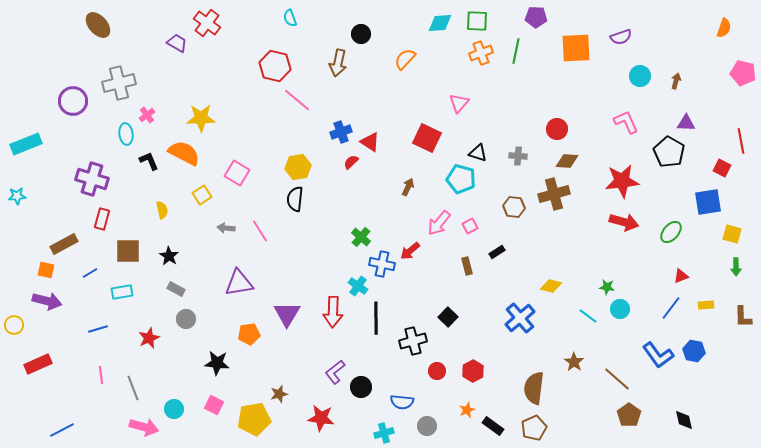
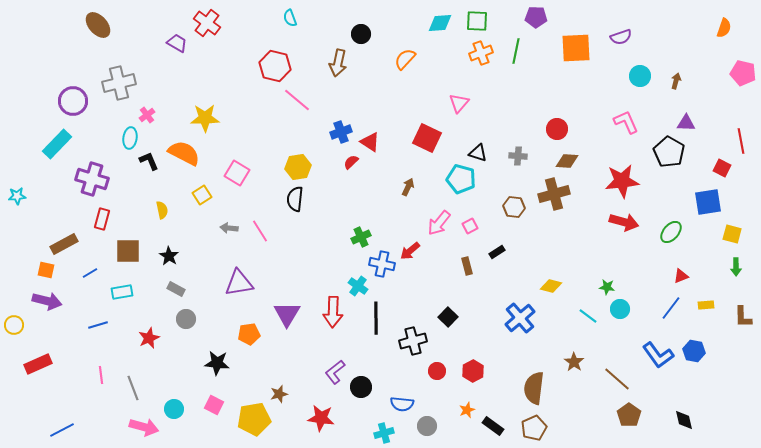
yellow star at (201, 118): moved 4 px right
cyan ellipse at (126, 134): moved 4 px right, 4 px down; rotated 15 degrees clockwise
cyan rectangle at (26, 144): moved 31 px right; rotated 24 degrees counterclockwise
gray arrow at (226, 228): moved 3 px right
green cross at (361, 237): rotated 24 degrees clockwise
blue line at (98, 329): moved 4 px up
blue semicircle at (402, 402): moved 2 px down
